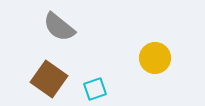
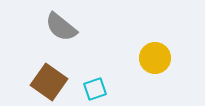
gray semicircle: moved 2 px right
brown square: moved 3 px down
